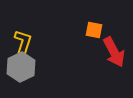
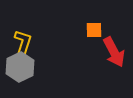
orange square: rotated 12 degrees counterclockwise
gray hexagon: moved 1 px left
